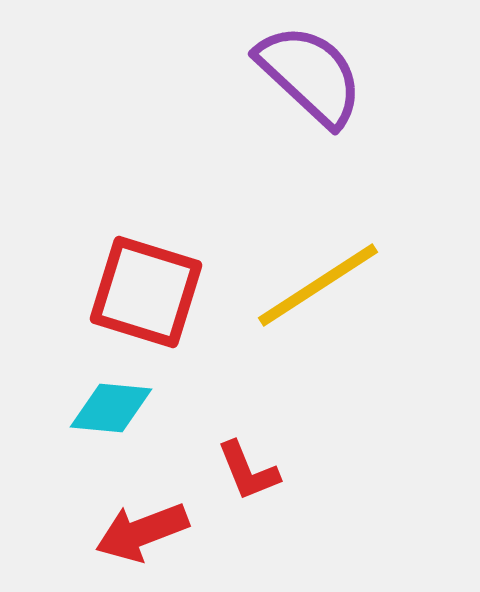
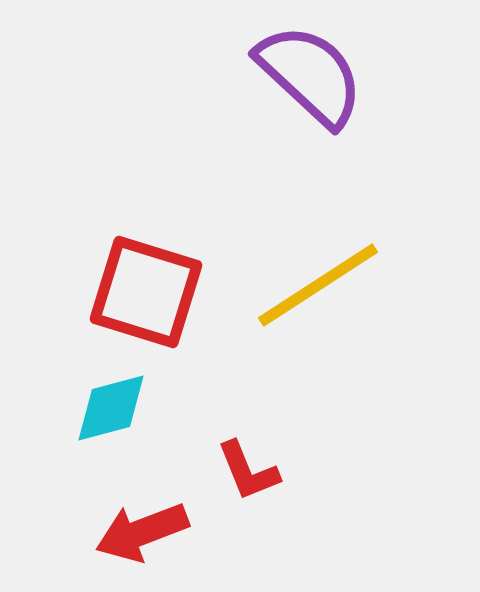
cyan diamond: rotated 20 degrees counterclockwise
